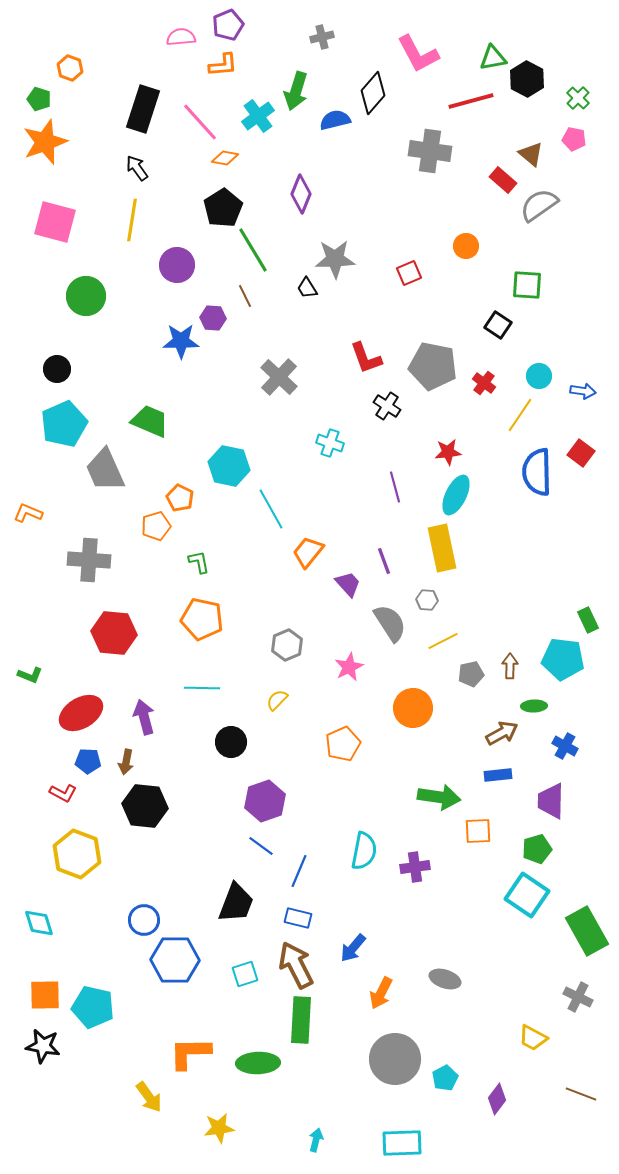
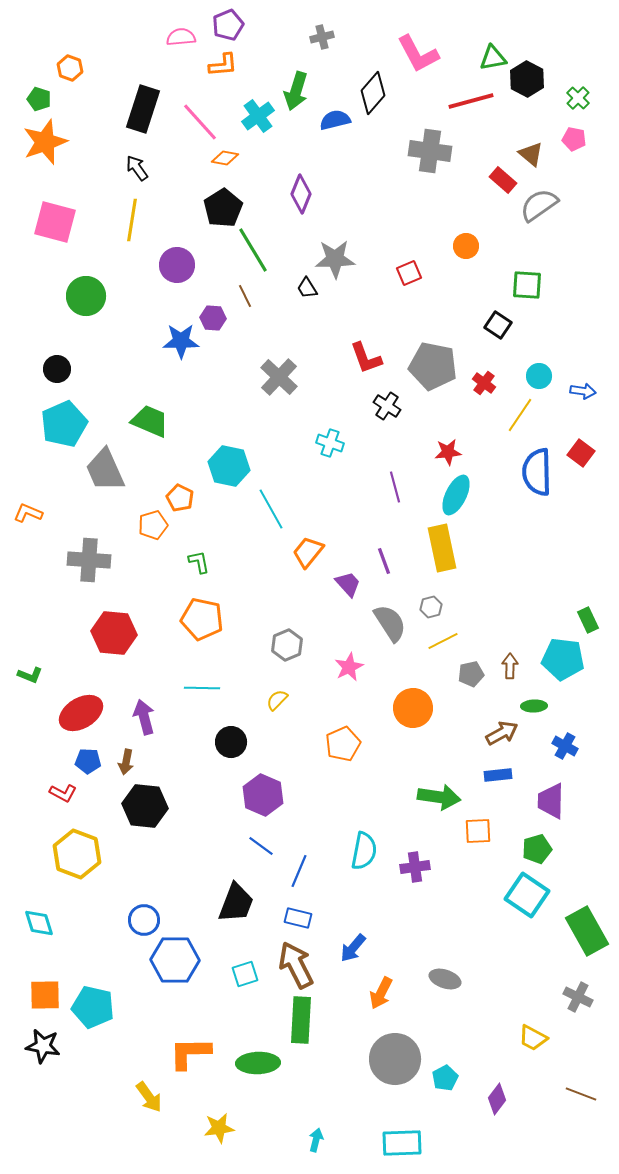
orange pentagon at (156, 526): moved 3 px left, 1 px up
gray hexagon at (427, 600): moved 4 px right, 7 px down; rotated 20 degrees counterclockwise
purple hexagon at (265, 801): moved 2 px left, 6 px up; rotated 18 degrees counterclockwise
